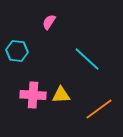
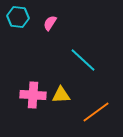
pink semicircle: moved 1 px right, 1 px down
cyan hexagon: moved 1 px right, 34 px up
cyan line: moved 4 px left, 1 px down
orange line: moved 3 px left, 3 px down
